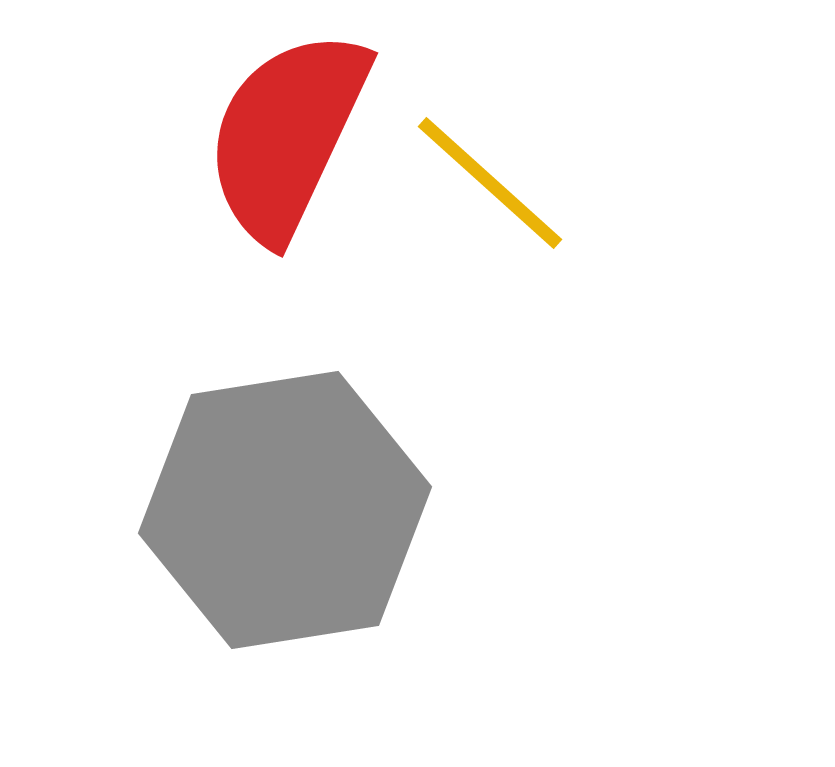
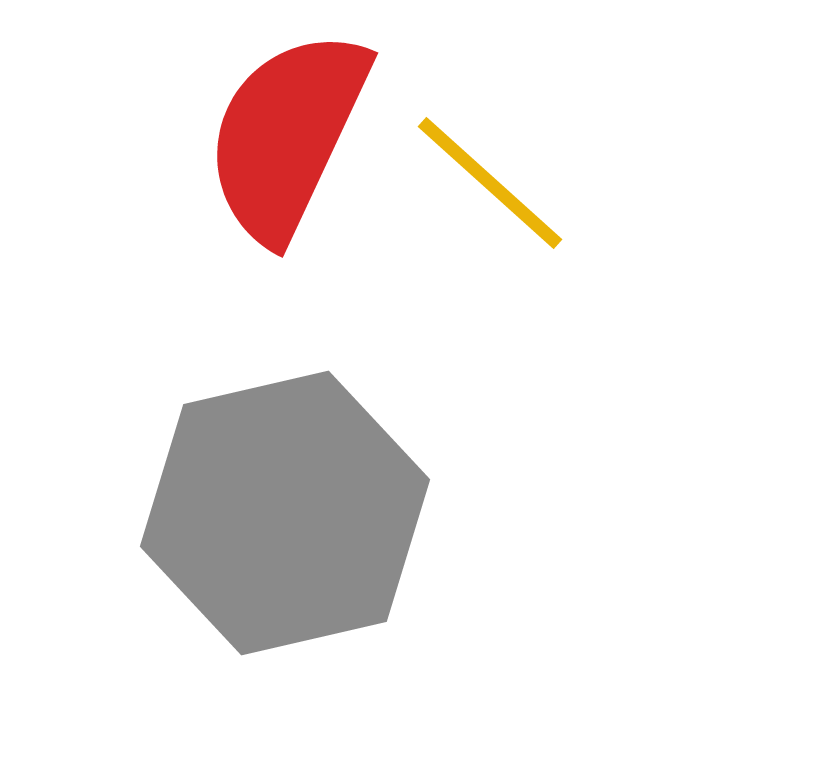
gray hexagon: moved 3 px down; rotated 4 degrees counterclockwise
